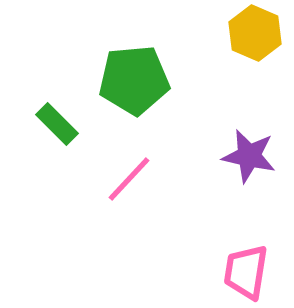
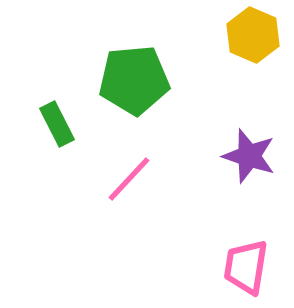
yellow hexagon: moved 2 px left, 2 px down
green rectangle: rotated 18 degrees clockwise
purple star: rotated 6 degrees clockwise
pink trapezoid: moved 5 px up
